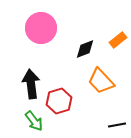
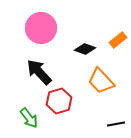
black diamond: rotated 40 degrees clockwise
black arrow: moved 8 px right, 12 px up; rotated 36 degrees counterclockwise
green arrow: moved 5 px left, 3 px up
black line: moved 1 px left, 1 px up
